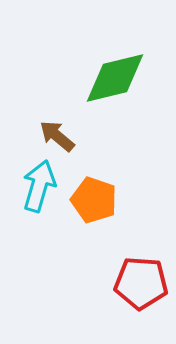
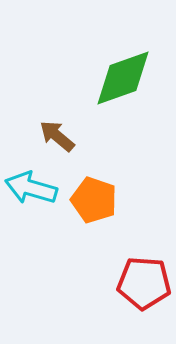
green diamond: moved 8 px right; rotated 6 degrees counterclockwise
cyan arrow: moved 8 px left, 2 px down; rotated 90 degrees counterclockwise
red pentagon: moved 3 px right
